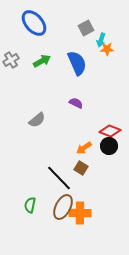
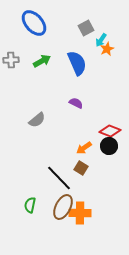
cyan arrow: rotated 16 degrees clockwise
orange star: rotated 24 degrees counterclockwise
gray cross: rotated 28 degrees clockwise
